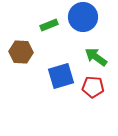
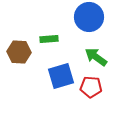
blue circle: moved 6 px right
green rectangle: moved 14 px down; rotated 18 degrees clockwise
brown hexagon: moved 2 px left
red pentagon: moved 2 px left
